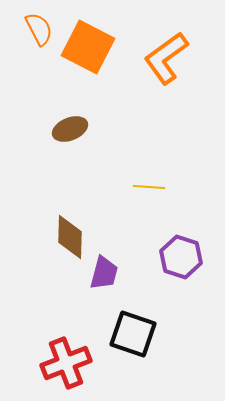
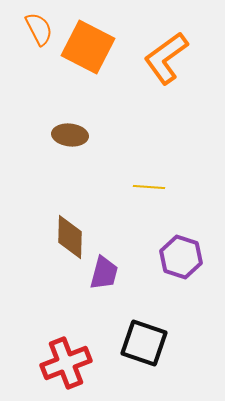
brown ellipse: moved 6 px down; rotated 28 degrees clockwise
black square: moved 11 px right, 9 px down
